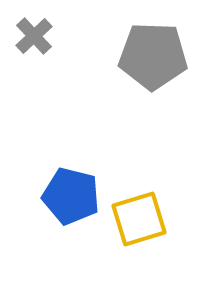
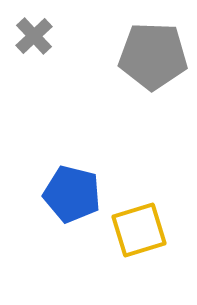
blue pentagon: moved 1 px right, 2 px up
yellow square: moved 11 px down
